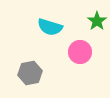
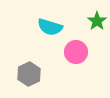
pink circle: moved 4 px left
gray hexagon: moved 1 px left, 1 px down; rotated 15 degrees counterclockwise
